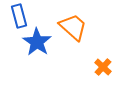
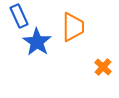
blue rectangle: rotated 10 degrees counterclockwise
orange trapezoid: rotated 48 degrees clockwise
